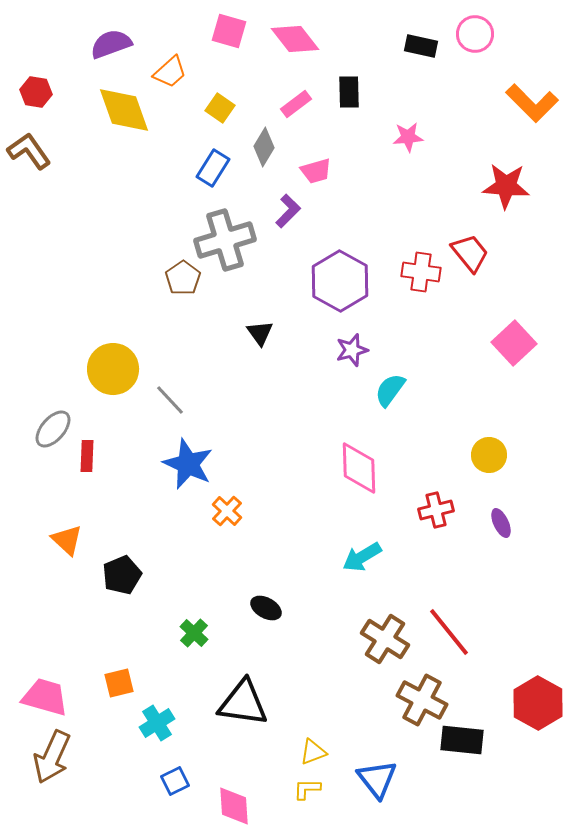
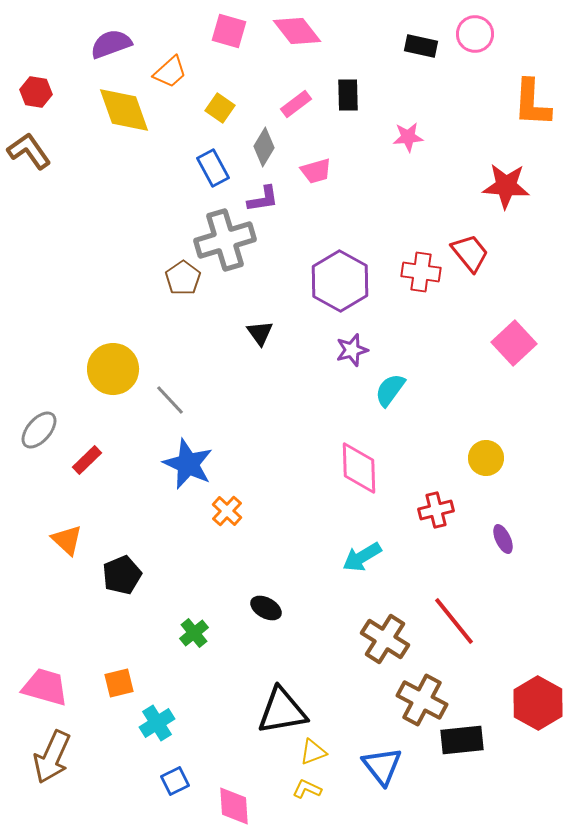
pink diamond at (295, 39): moved 2 px right, 8 px up
black rectangle at (349, 92): moved 1 px left, 3 px down
orange L-shape at (532, 103): rotated 48 degrees clockwise
blue rectangle at (213, 168): rotated 60 degrees counterclockwise
purple L-shape at (288, 211): moved 25 px left, 12 px up; rotated 36 degrees clockwise
gray ellipse at (53, 429): moved 14 px left, 1 px down
yellow circle at (489, 455): moved 3 px left, 3 px down
red rectangle at (87, 456): moved 4 px down; rotated 44 degrees clockwise
purple ellipse at (501, 523): moved 2 px right, 16 px down
red line at (449, 632): moved 5 px right, 11 px up
green cross at (194, 633): rotated 8 degrees clockwise
pink trapezoid at (45, 697): moved 10 px up
black triangle at (243, 703): moved 39 px right, 8 px down; rotated 18 degrees counterclockwise
black rectangle at (462, 740): rotated 12 degrees counterclockwise
blue triangle at (377, 779): moved 5 px right, 13 px up
yellow L-shape at (307, 789): rotated 24 degrees clockwise
